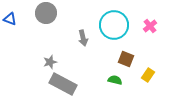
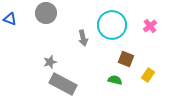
cyan circle: moved 2 px left
